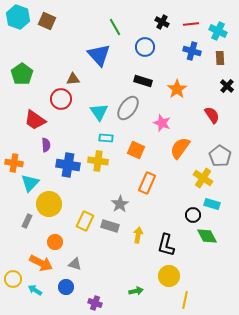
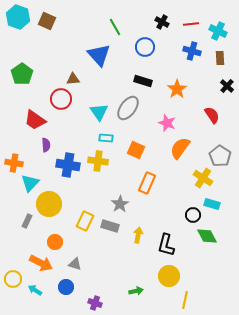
pink star at (162, 123): moved 5 px right
